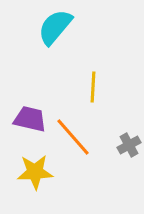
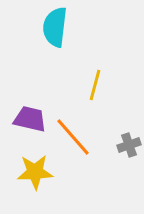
cyan semicircle: rotated 33 degrees counterclockwise
yellow line: moved 2 px right, 2 px up; rotated 12 degrees clockwise
gray cross: rotated 10 degrees clockwise
